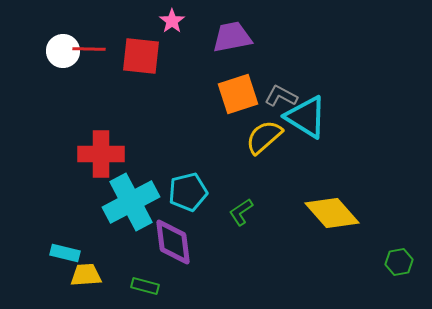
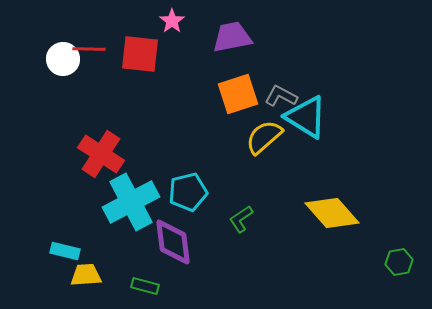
white circle: moved 8 px down
red square: moved 1 px left, 2 px up
red cross: rotated 33 degrees clockwise
green L-shape: moved 7 px down
cyan rectangle: moved 2 px up
